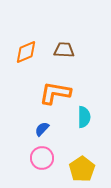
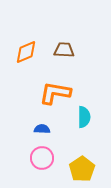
blue semicircle: rotated 49 degrees clockwise
